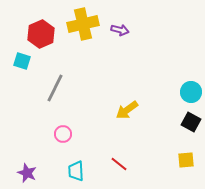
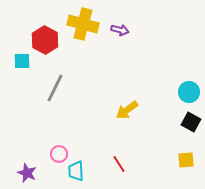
yellow cross: rotated 28 degrees clockwise
red hexagon: moved 4 px right, 6 px down; rotated 8 degrees counterclockwise
cyan square: rotated 18 degrees counterclockwise
cyan circle: moved 2 px left
pink circle: moved 4 px left, 20 px down
red line: rotated 18 degrees clockwise
